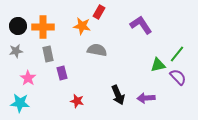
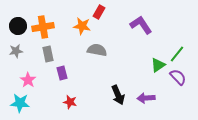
orange cross: rotated 10 degrees counterclockwise
green triangle: rotated 21 degrees counterclockwise
pink star: moved 2 px down
red star: moved 7 px left, 1 px down
